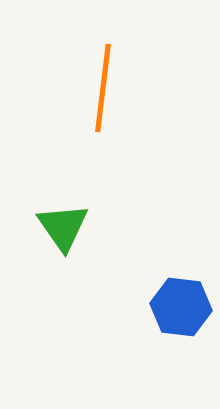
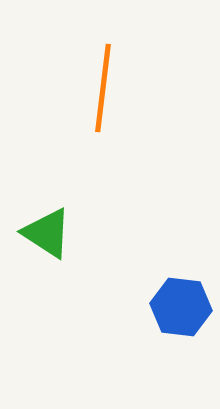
green triangle: moved 16 px left, 6 px down; rotated 22 degrees counterclockwise
